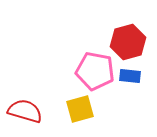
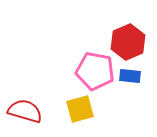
red hexagon: rotated 8 degrees counterclockwise
